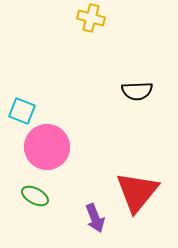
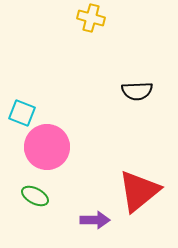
cyan square: moved 2 px down
red triangle: moved 2 px right, 1 px up; rotated 12 degrees clockwise
purple arrow: moved 2 px down; rotated 68 degrees counterclockwise
